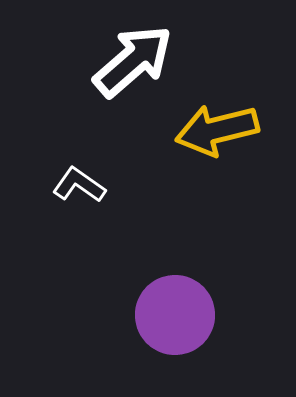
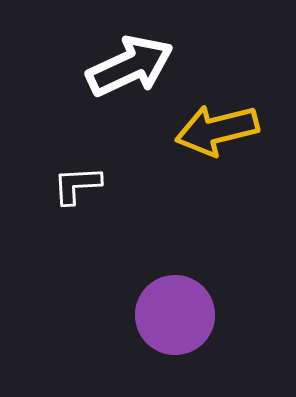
white arrow: moved 3 px left, 5 px down; rotated 16 degrees clockwise
white L-shape: moved 2 px left; rotated 38 degrees counterclockwise
